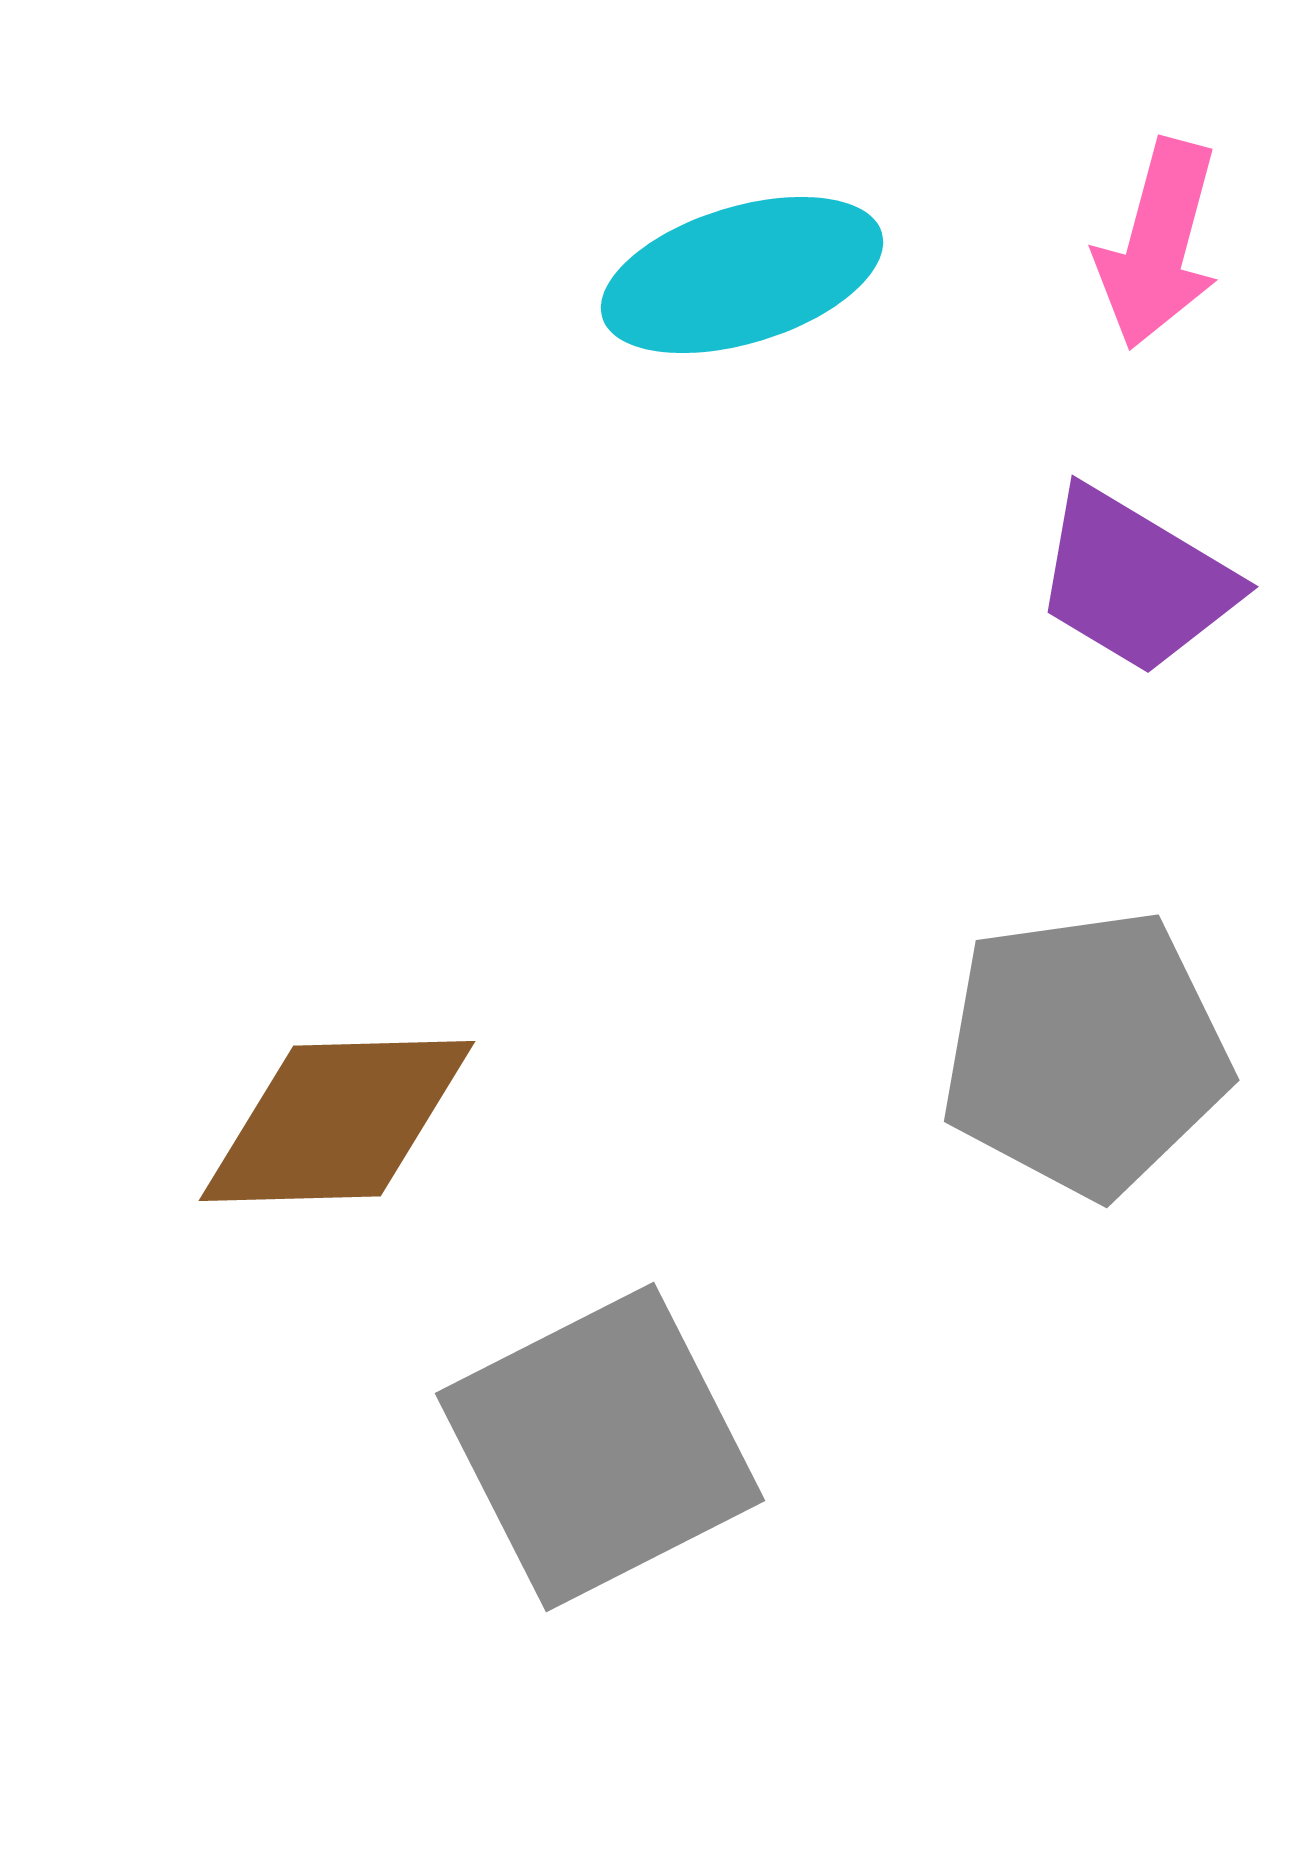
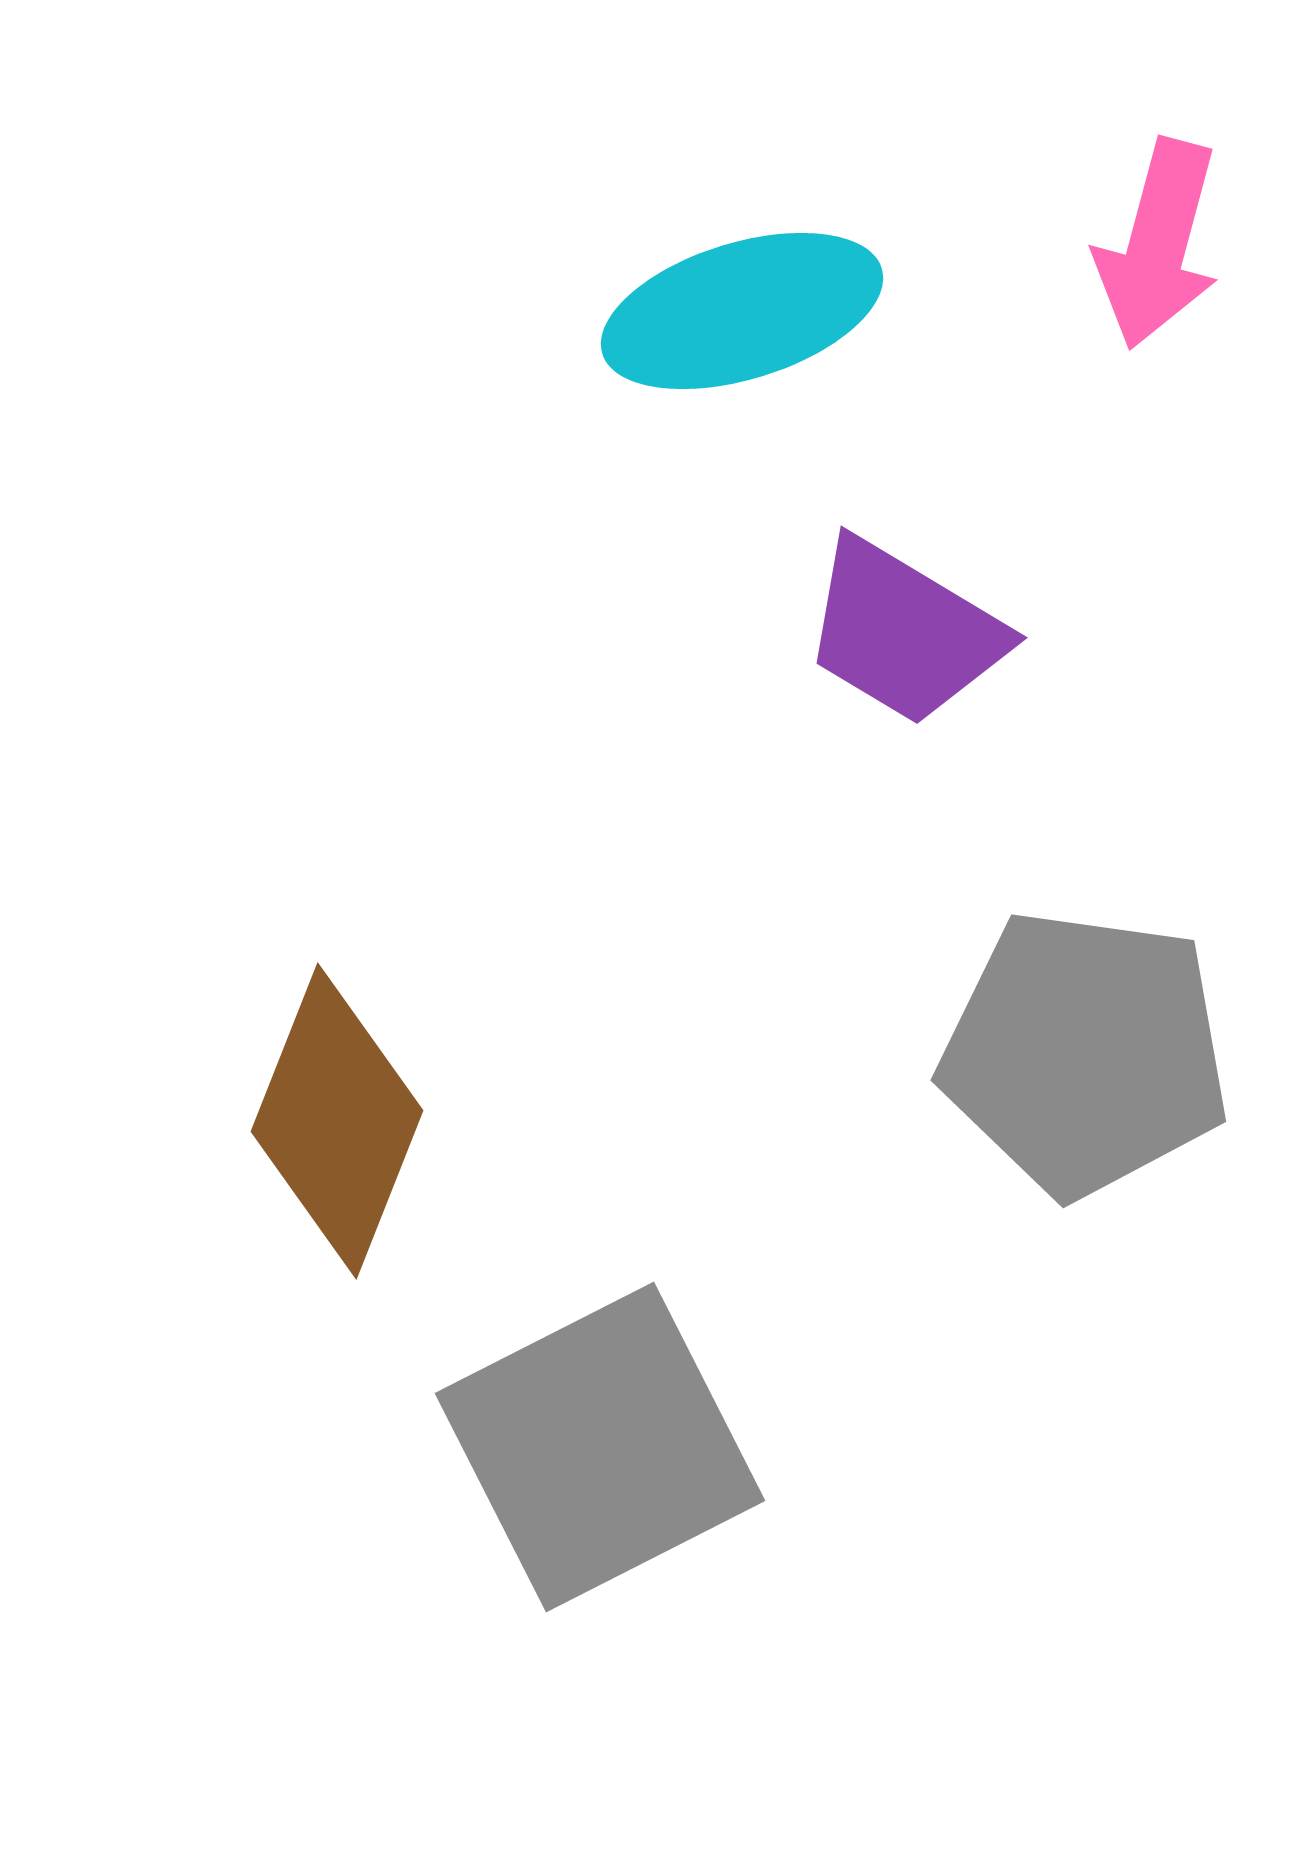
cyan ellipse: moved 36 px down
purple trapezoid: moved 231 px left, 51 px down
gray pentagon: rotated 16 degrees clockwise
brown diamond: rotated 67 degrees counterclockwise
